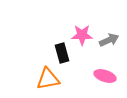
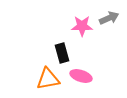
pink star: moved 9 px up
gray arrow: moved 22 px up
pink ellipse: moved 24 px left
